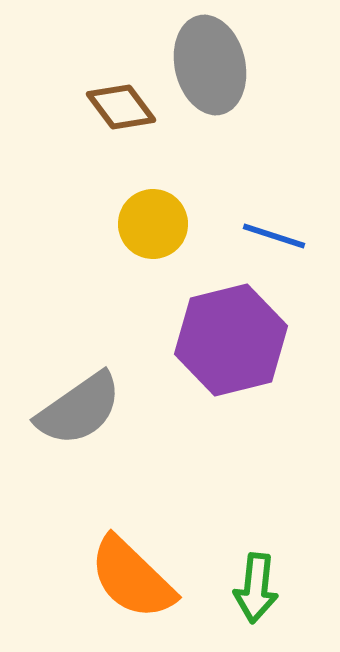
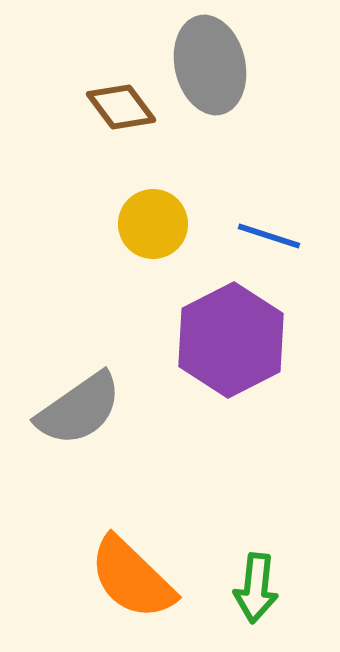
blue line: moved 5 px left
purple hexagon: rotated 13 degrees counterclockwise
